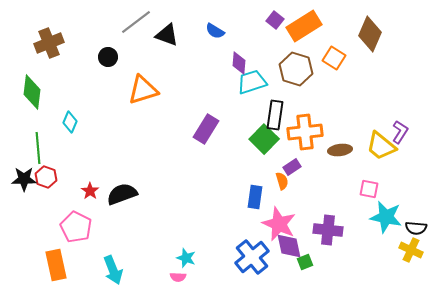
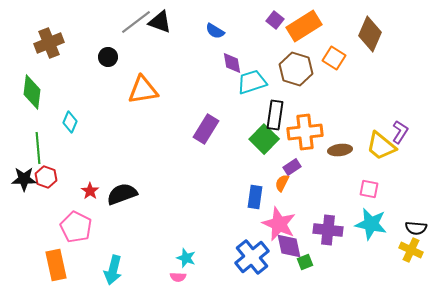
black triangle at (167, 35): moved 7 px left, 13 px up
purple diamond at (239, 63): moved 7 px left; rotated 15 degrees counterclockwise
orange triangle at (143, 90): rotated 8 degrees clockwise
orange semicircle at (282, 181): moved 2 px down; rotated 138 degrees counterclockwise
cyan star at (386, 217): moved 15 px left, 7 px down
cyan arrow at (113, 270): rotated 36 degrees clockwise
